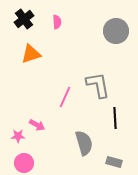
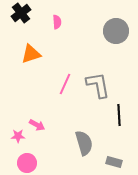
black cross: moved 3 px left, 6 px up
pink line: moved 13 px up
black line: moved 4 px right, 3 px up
pink circle: moved 3 px right
